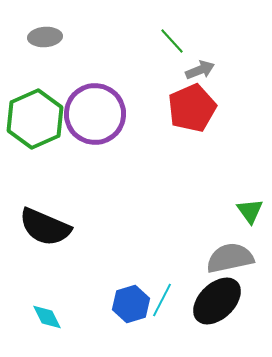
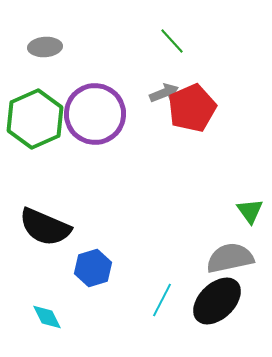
gray ellipse: moved 10 px down
gray arrow: moved 36 px left, 23 px down
blue hexagon: moved 38 px left, 36 px up
